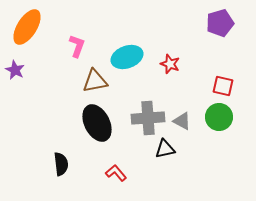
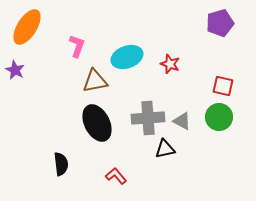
red L-shape: moved 3 px down
